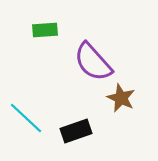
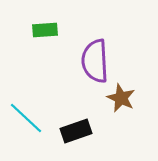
purple semicircle: moved 2 px right, 1 px up; rotated 39 degrees clockwise
